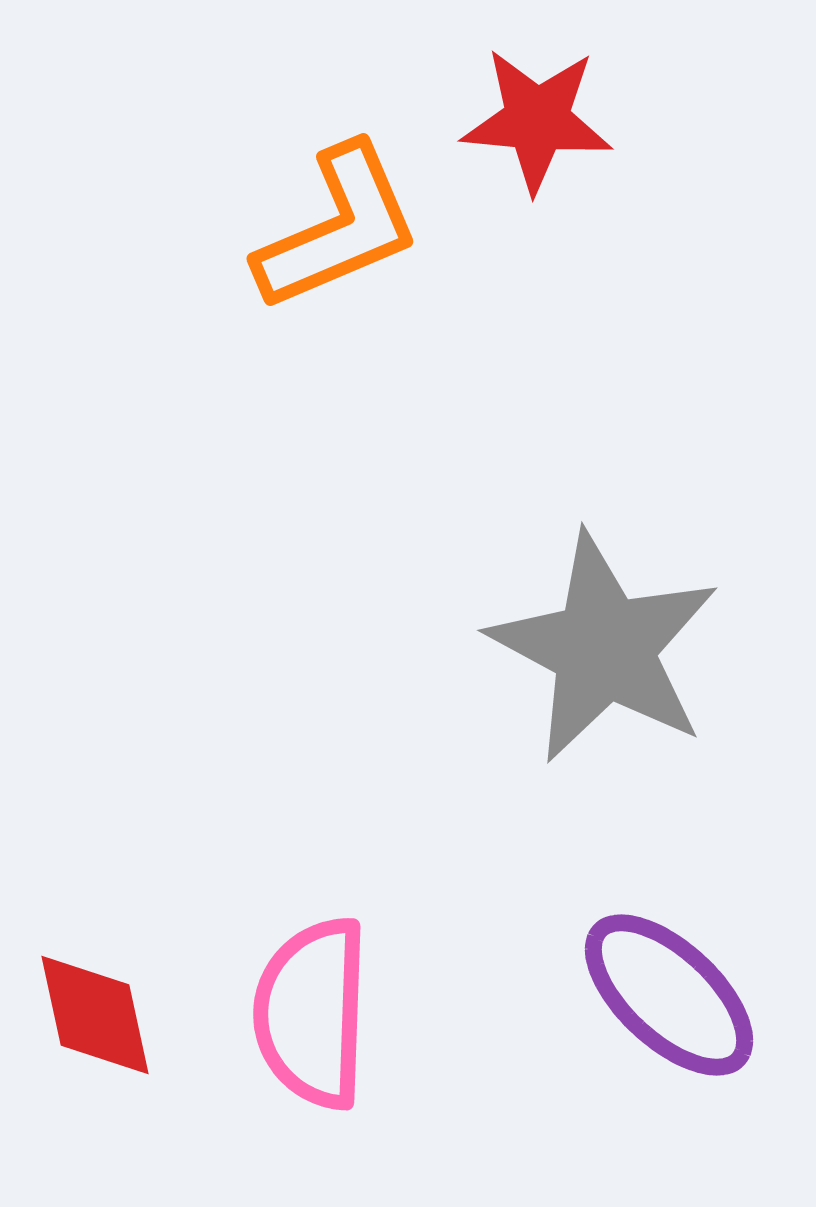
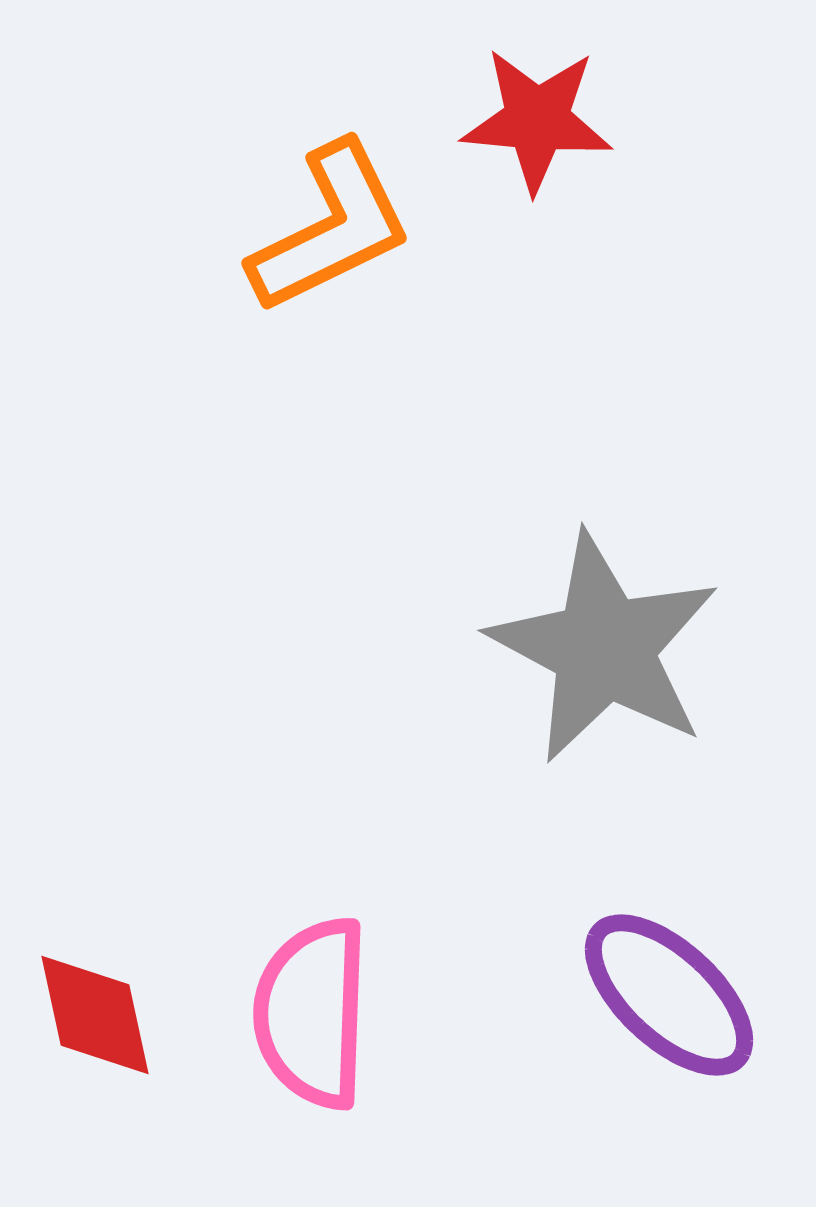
orange L-shape: moved 7 px left; rotated 3 degrees counterclockwise
